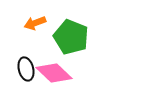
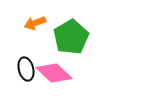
green pentagon: rotated 20 degrees clockwise
